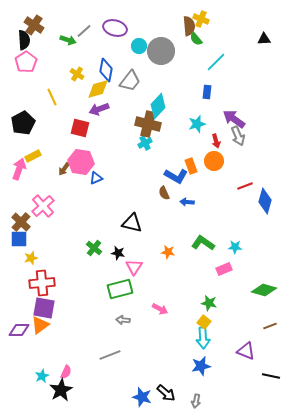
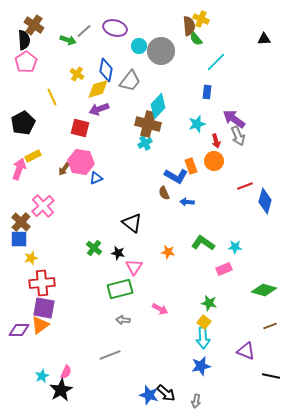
black triangle at (132, 223): rotated 25 degrees clockwise
blue star at (142, 397): moved 7 px right, 2 px up
